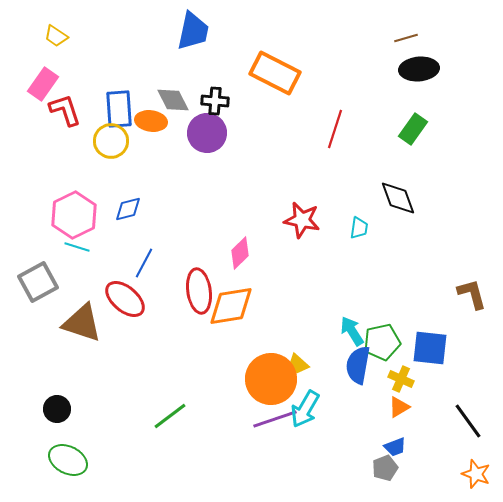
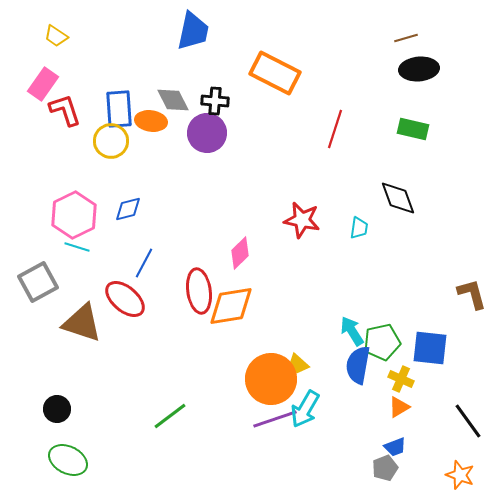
green rectangle at (413, 129): rotated 68 degrees clockwise
orange star at (476, 474): moved 16 px left, 1 px down
